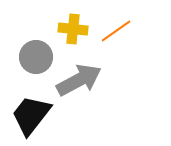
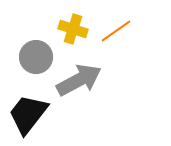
yellow cross: rotated 12 degrees clockwise
black trapezoid: moved 3 px left, 1 px up
